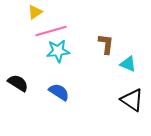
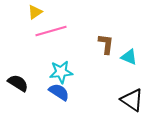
cyan star: moved 3 px right, 21 px down
cyan triangle: moved 1 px right, 7 px up
